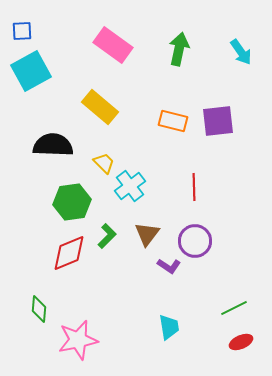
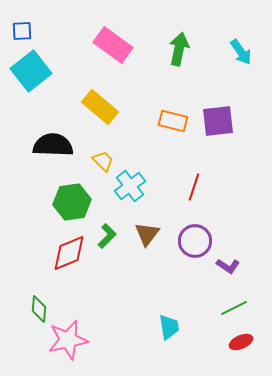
cyan square: rotated 9 degrees counterclockwise
yellow trapezoid: moved 1 px left, 2 px up
red line: rotated 20 degrees clockwise
purple L-shape: moved 59 px right
pink star: moved 10 px left
